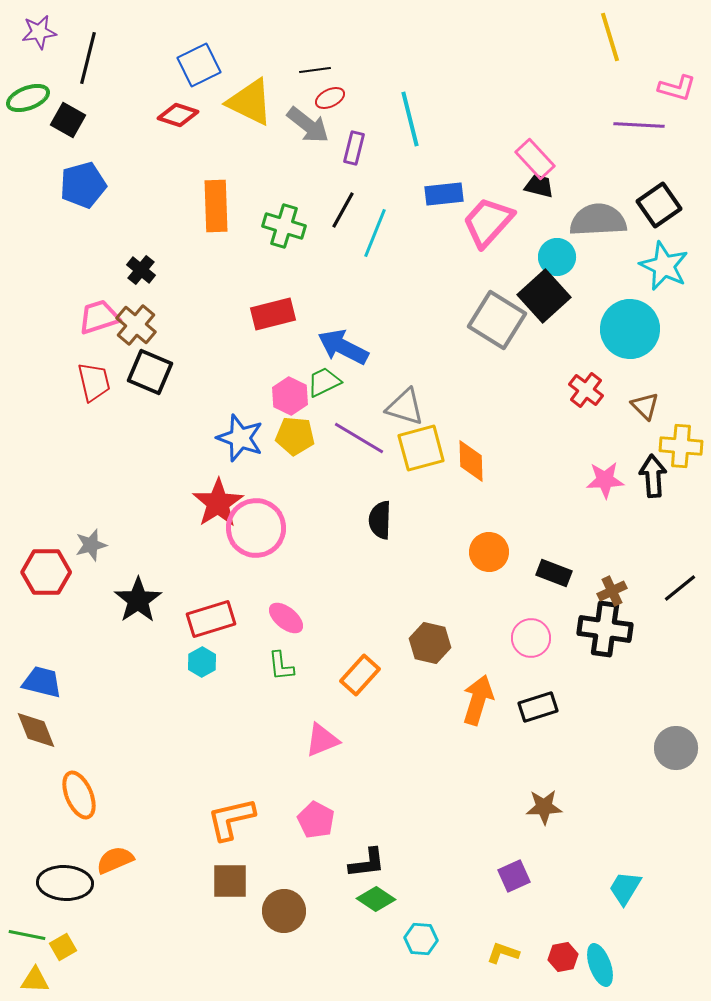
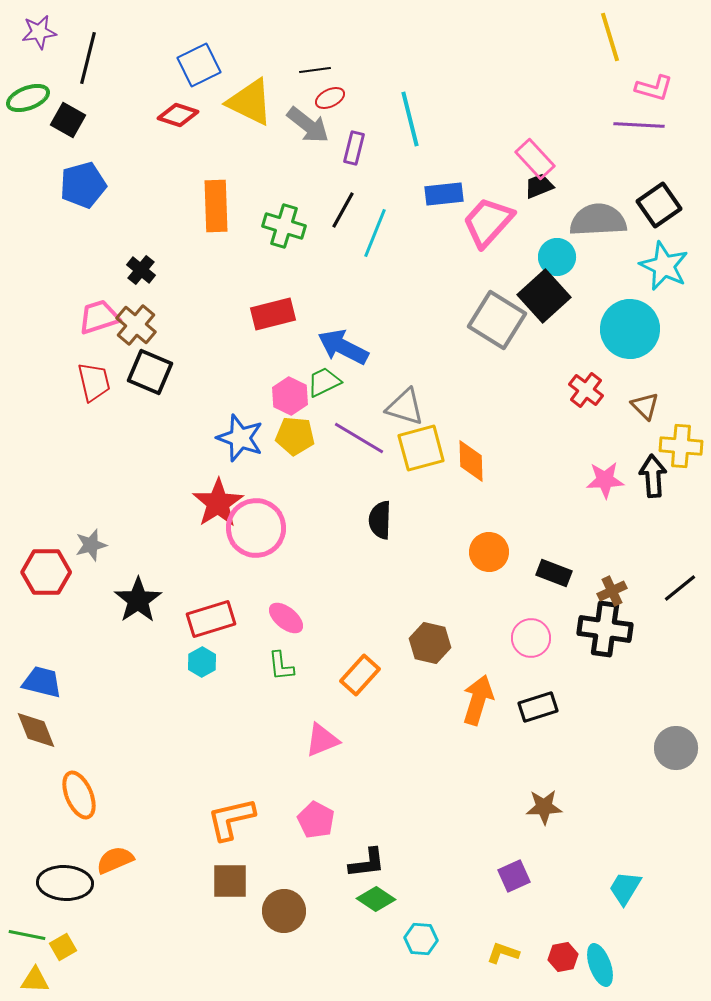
pink L-shape at (677, 88): moved 23 px left
black trapezoid at (539, 186): rotated 36 degrees counterclockwise
